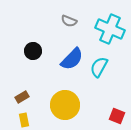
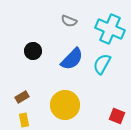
cyan semicircle: moved 3 px right, 3 px up
